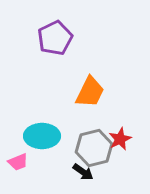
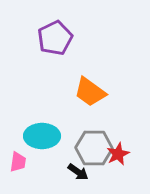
orange trapezoid: rotated 100 degrees clockwise
red star: moved 2 px left, 15 px down
gray hexagon: rotated 15 degrees clockwise
pink trapezoid: rotated 60 degrees counterclockwise
black arrow: moved 5 px left
